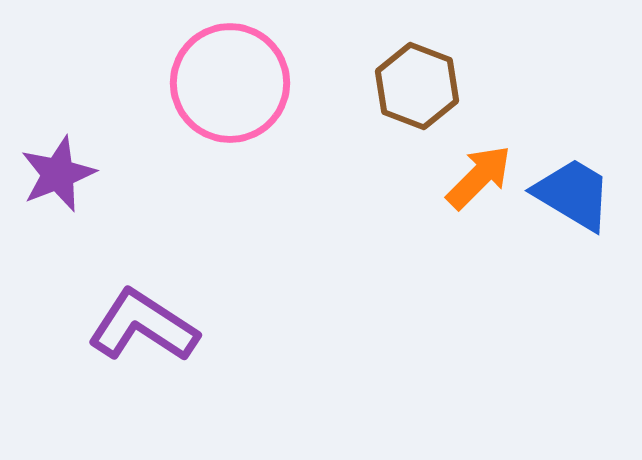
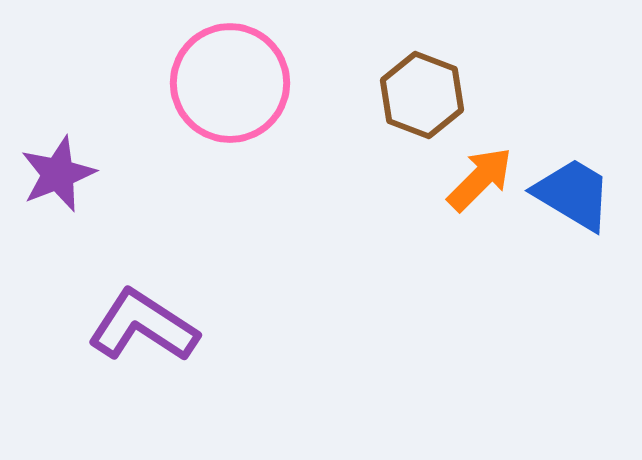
brown hexagon: moved 5 px right, 9 px down
orange arrow: moved 1 px right, 2 px down
